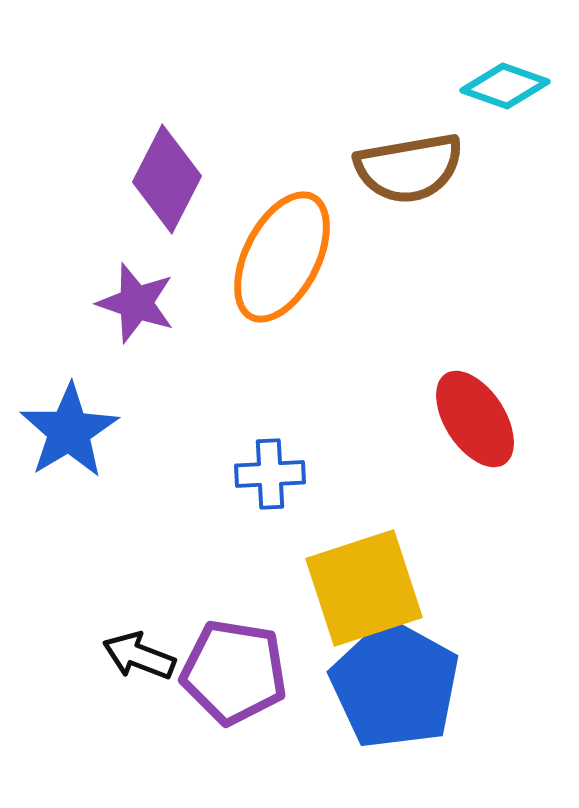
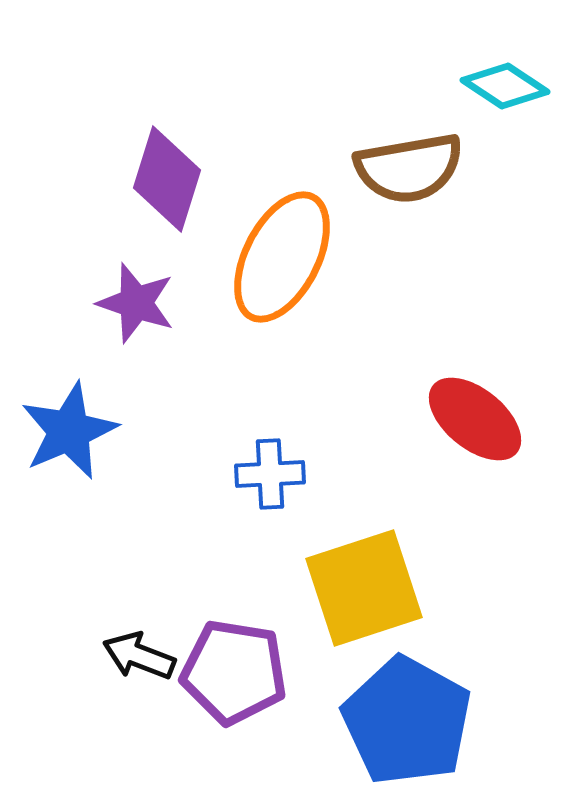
cyan diamond: rotated 14 degrees clockwise
purple diamond: rotated 10 degrees counterclockwise
red ellipse: rotated 18 degrees counterclockwise
blue star: rotated 8 degrees clockwise
blue pentagon: moved 12 px right, 36 px down
